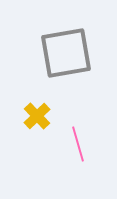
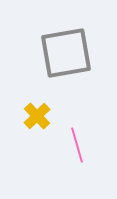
pink line: moved 1 px left, 1 px down
